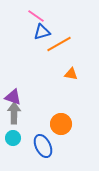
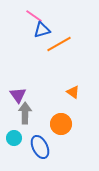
pink line: moved 2 px left
blue triangle: moved 2 px up
orange triangle: moved 2 px right, 18 px down; rotated 24 degrees clockwise
purple triangle: moved 5 px right, 2 px up; rotated 36 degrees clockwise
gray arrow: moved 11 px right
cyan circle: moved 1 px right
blue ellipse: moved 3 px left, 1 px down
